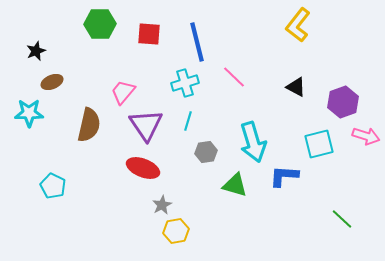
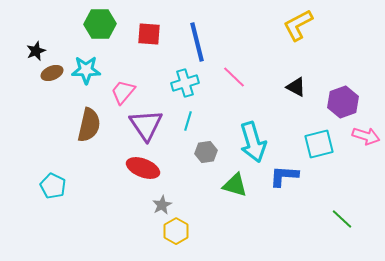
yellow L-shape: rotated 24 degrees clockwise
brown ellipse: moved 9 px up
cyan star: moved 57 px right, 43 px up
yellow hexagon: rotated 20 degrees counterclockwise
